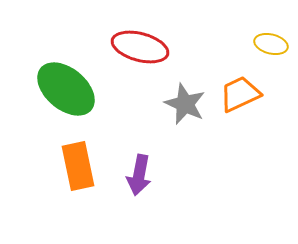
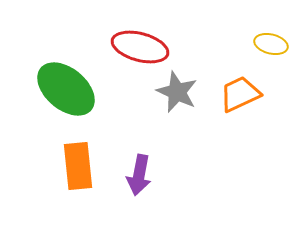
gray star: moved 8 px left, 12 px up
orange rectangle: rotated 6 degrees clockwise
